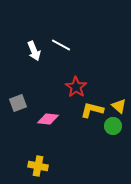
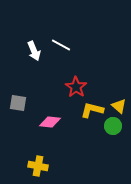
gray square: rotated 30 degrees clockwise
pink diamond: moved 2 px right, 3 px down
